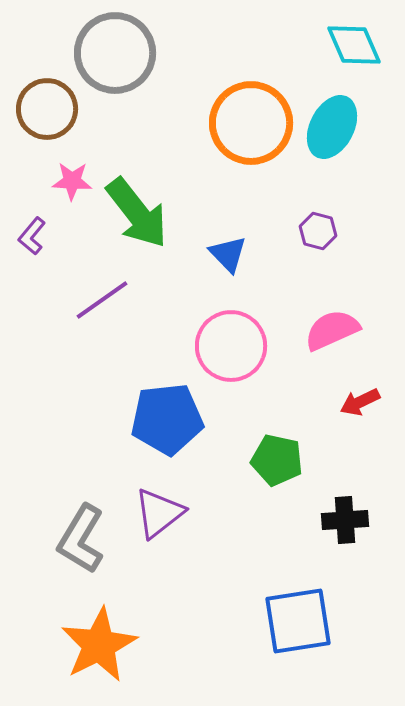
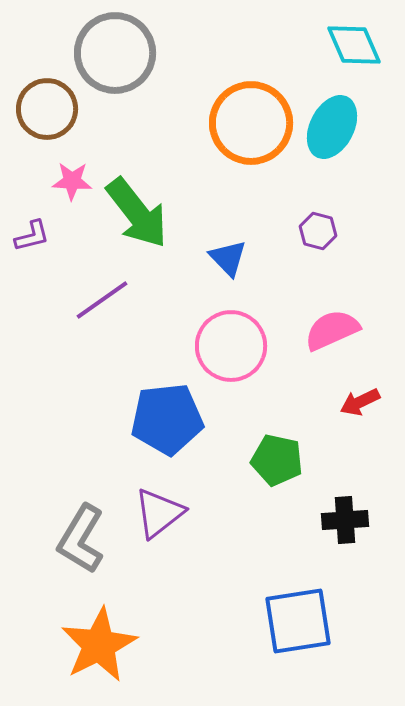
purple L-shape: rotated 144 degrees counterclockwise
blue triangle: moved 4 px down
